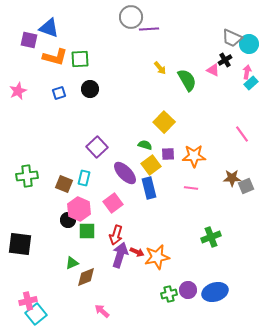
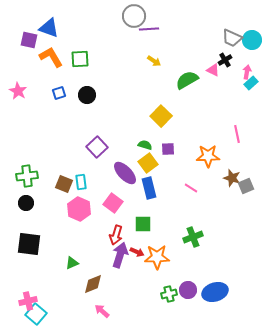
gray circle at (131, 17): moved 3 px right, 1 px up
cyan circle at (249, 44): moved 3 px right, 4 px up
orange L-shape at (55, 57): moved 4 px left; rotated 135 degrees counterclockwise
yellow arrow at (160, 68): moved 6 px left, 7 px up; rotated 16 degrees counterclockwise
green semicircle at (187, 80): rotated 90 degrees counterclockwise
black circle at (90, 89): moved 3 px left, 6 px down
pink star at (18, 91): rotated 18 degrees counterclockwise
yellow square at (164, 122): moved 3 px left, 6 px up
pink line at (242, 134): moved 5 px left; rotated 24 degrees clockwise
purple square at (168, 154): moved 5 px up
orange star at (194, 156): moved 14 px right
yellow square at (151, 165): moved 3 px left, 2 px up
cyan rectangle at (84, 178): moved 3 px left, 4 px down; rotated 21 degrees counterclockwise
brown star at (232, 178): rotated 18 degrees clockwise
pink line at (191, 188): rotated 24 degrees clockwise
pink square at (113, 203): rotated 18 degrees counterclockwise
black circle at (68, 220): moved 42 px left, 17 px up
green square at (87, 231): moved 56 px right, 7 px up
green cross at (211, 237): moved 18 px left
black square at (20, 244): moved 9 px right
orange star at (157, 257): rotated 10 degrees clockwise
brown diamond at (86, 277): moved 7 px right, 7 px down
cyan square at (36, 314): rotated 10 degrees counterclockwise
